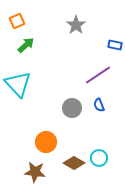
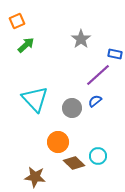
gray star: moved 5 px right, 14 px down
blue rectangle: moved 9 px down
purple line: rotated 8 degrees counterclockwise
cyan triangle: moved 17 px right, 15 px down
blue semicircle: moved 4 px left, 4 px up; rotated 72 degrees clockwise
orange circle: moved 12 px right
cyan circle: moved 1 px left, 2 px up
brown diamond: rotated 15 degrees clockwise
brown star: moved 5 px down
